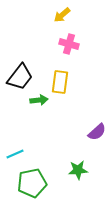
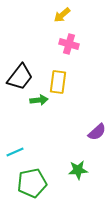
yellow rectangle: moved 2 px left
cyan line: moved 2 px up
